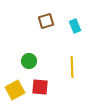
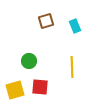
yellow square: rotated 12 degrees clockwise
